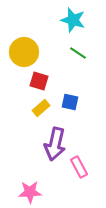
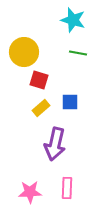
green line: rotated 24 degrees counterclockwise
red square: moved 1 px up
blue square: rotated 12 degrees counterclockwise
pink rectangle: moved 12 px left, 21 px down; rotated 30 degrees clockwise
